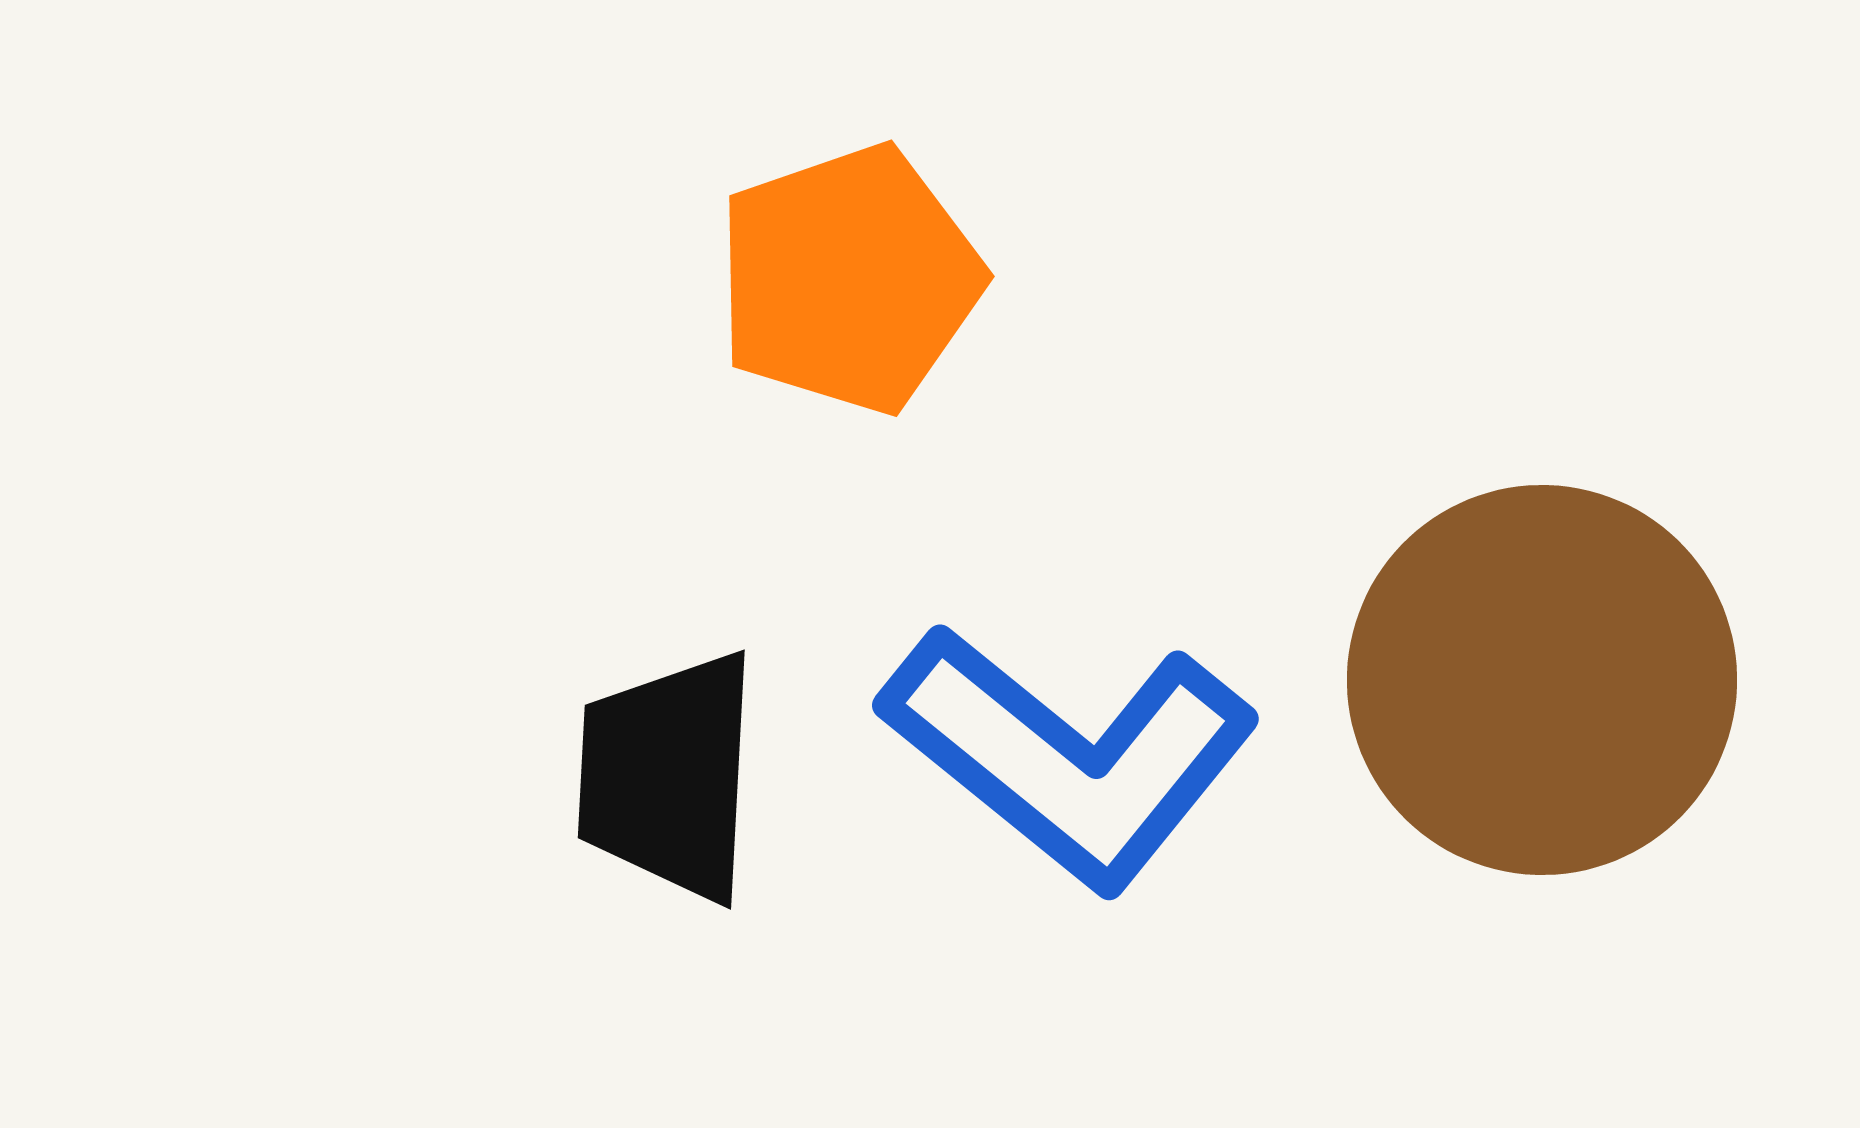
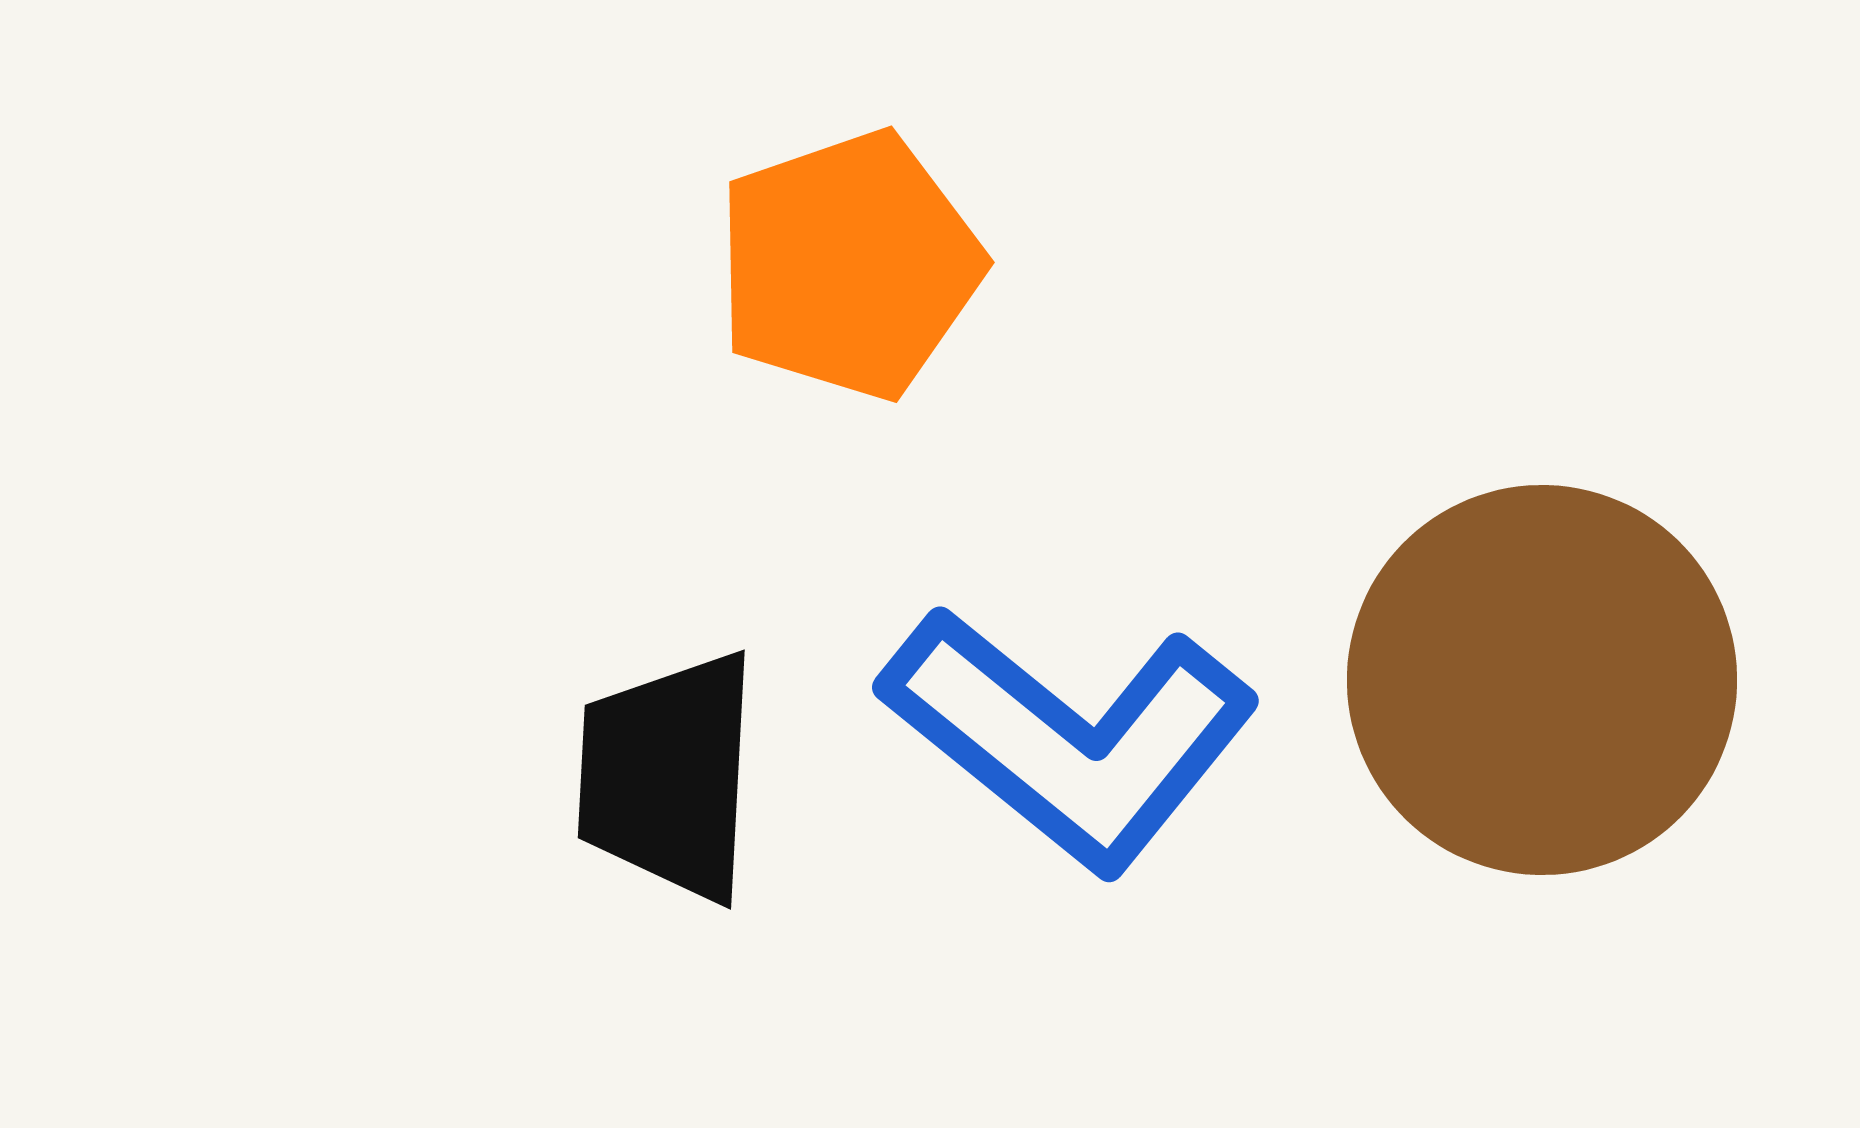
orange pentagon: moved 14 px up
blue L-shape: moved 18 px up
